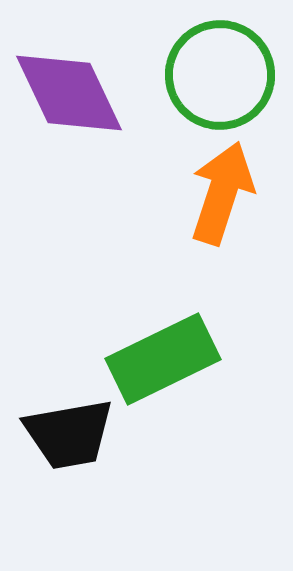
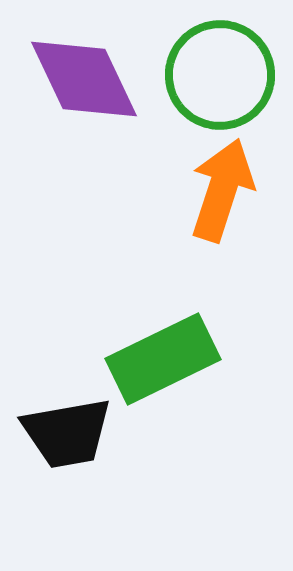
purple diamond: moved 15 px right, 14 px up
orange arrow: moved 3 px up
black trapezoid: moved 2 px left, 1 px up
